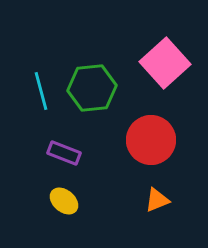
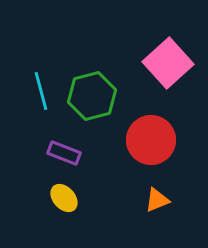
pink square: moved 3 px right
green hexagon: moved 8 px down; rotated 9 degrees counterclockwise
yellow ellipse: moved 3 px up; rotated 8 degrees clockwise
